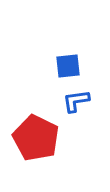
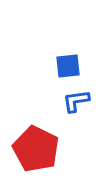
red pentagon: moved 11 px down
